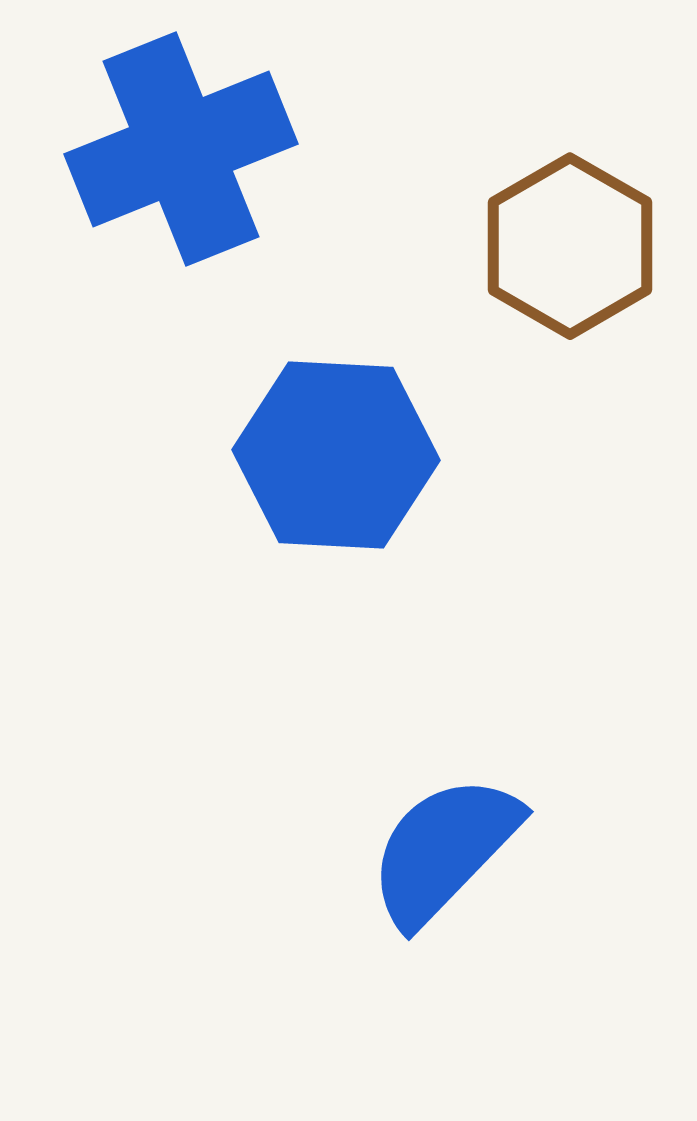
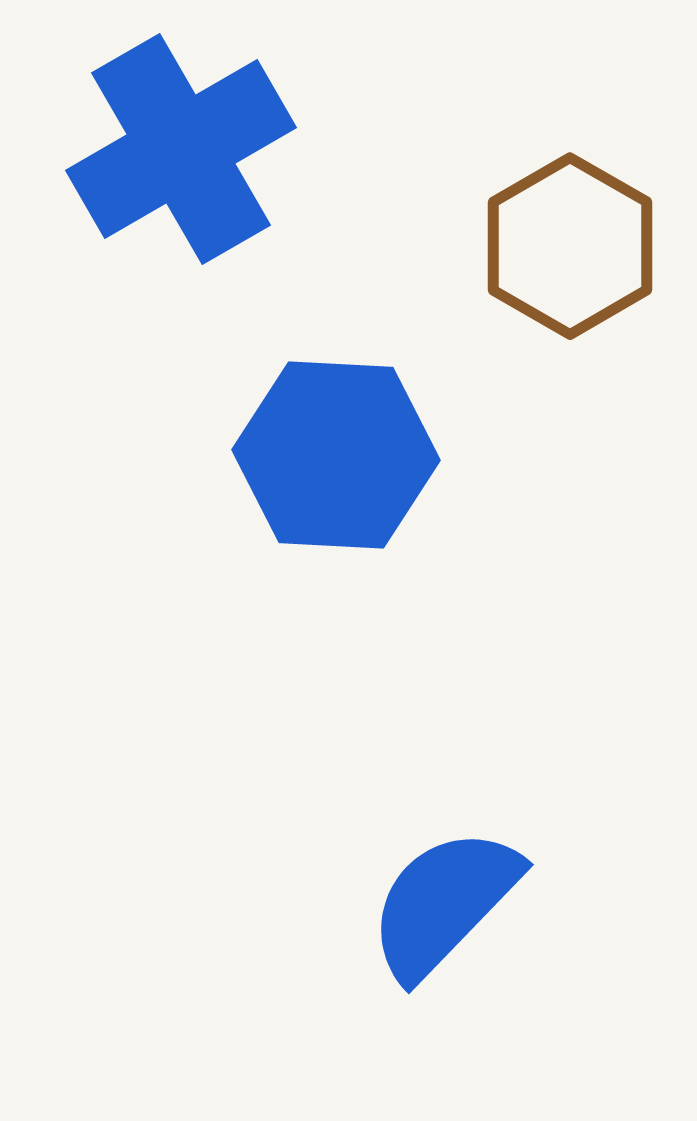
blue cross: rotated 8 degrees counterclockwise
blue semicircle: moved 53 px down
